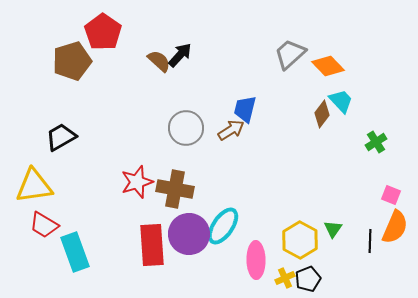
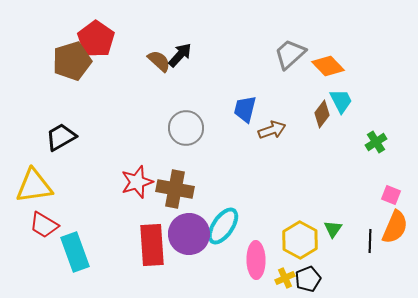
red pentagon: moved 7 px left, 7 px down
cyan trapezoid: rotated 16 degrees clockwise
brown arrow: moved 41 px right; rotated 12 degrees clockwise
